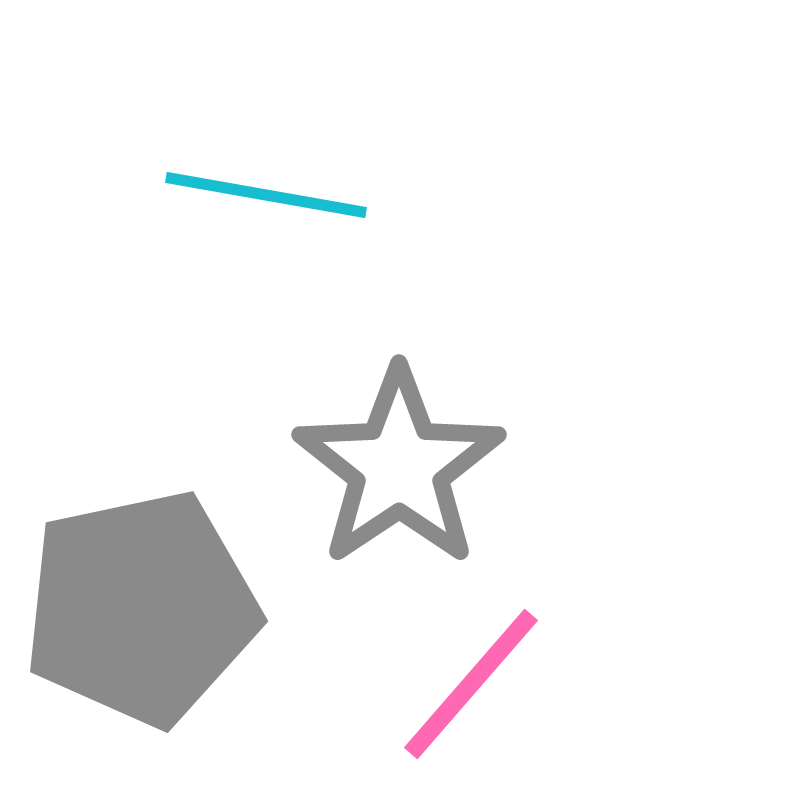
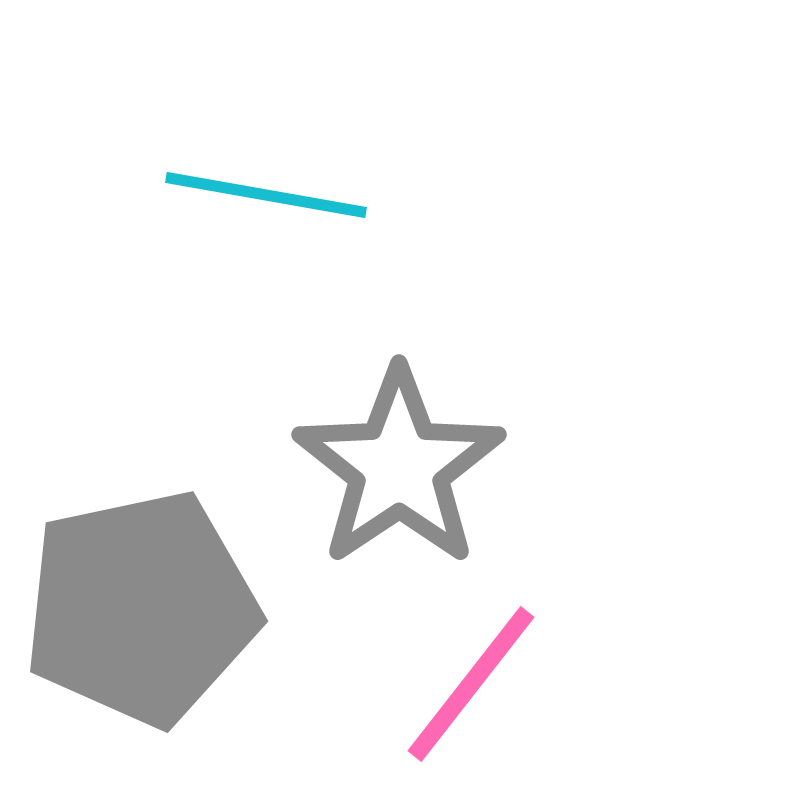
pink line: rotated 3 degrees counterclockwise
